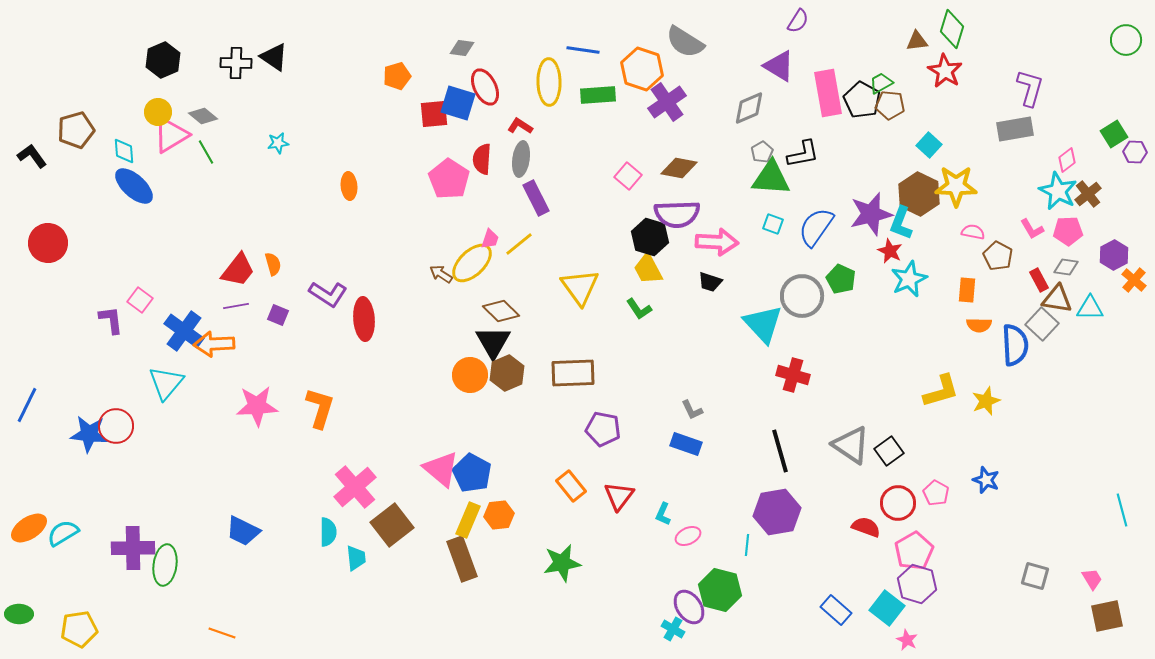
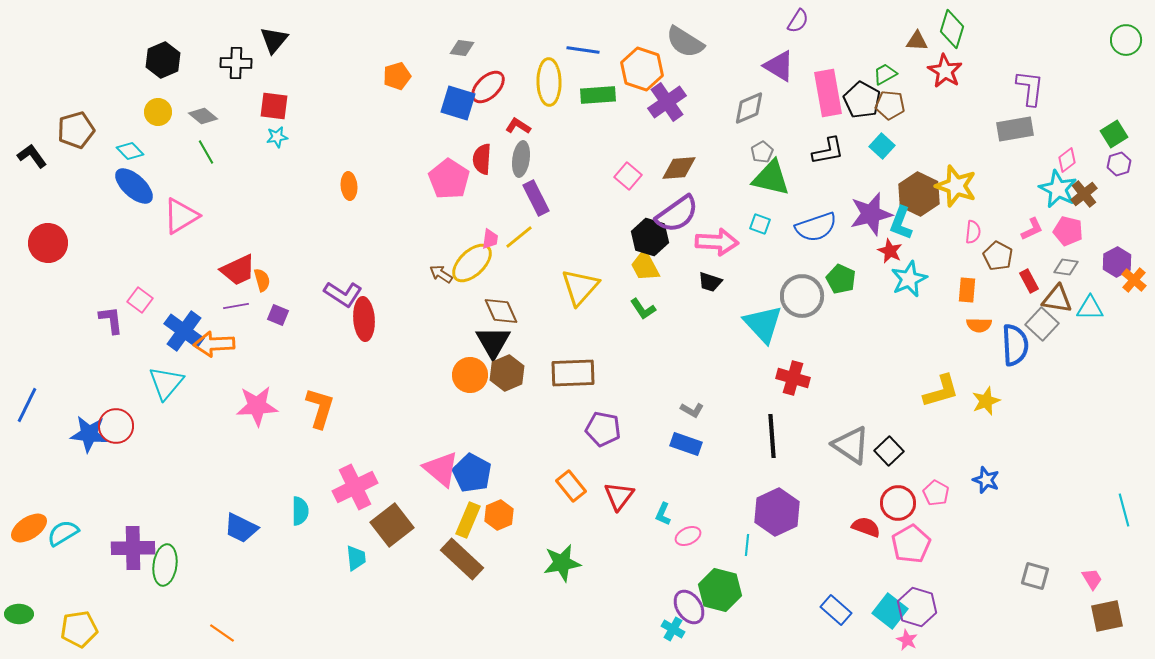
brown triangle at (917, 41): rotated 10 degrees clockwise
black triangle at (274, 57): moved 17 px up; rotated 36 degrees clockwise
green trapezoid at (881, 83): moved 4 px right, 9 px up
red ellipse at (485, 87): moved 3 px right; rotated 72 degrees clockwise
purple L-shape at (1030, 88): rotated 9 degrees counterclockwise
red square at (434, 114): moved 160 px left, 8 px up; rotated 12 degrees clockwise
red L-shape at (520, 126): moved 2 px left
pink triangle at (171, 135): moved 10 px right, 81 px down
cyan star at (278, 143): moved 1 px left, 6 px up
cyan square at (929, 145): moved 47 px left, 1 px down
cyan diamond at (124, 151): moved 6 px right; rotated 40 degrees counterclockwise
purple hexagon at (1135, 152): moved 16 px left, 12 px down; rotated 20 degrees counterclockwise
black L-shape at (803, 154): moved 25 px right, 3 px up
brown diamond at (679, 168): rotated 15 degrees counterclockwise
green triangle at (771, 178): rotated 9 degrees clockwise
yellow star at (956, 186): rotated 18 degrees clockwise
cyan star at (1058, 191): moved 2 px up
brown cross at (1088, 194): moved 4 px left
purple semicircle at (677, 214): rotated 33 degrees counterclockwise
cyan square at (773, 224): moved 13 px left
blue semicircle at (816, 227): rotated 144 degrees counterclockwise
pink L-shape at (1032, 229): rotated 85 degrees counterclockwise
pink pentagon at (1068, 231): rotated 16 degrees clockwise
pink semicircle at (973, 232): rotated 85 degrees clockwise
pink trapezoid at (490, 239): rotated 10 degrees counterclockwise
yellow line at (519, 244): moved 7 px up
purple hexagon at (1114, 255): moved 3 px right, 7 px down
orange semicircle at (273, 264): moved 11 px left, 16 px down
yellow trapezoid at (648, 269): moved 3 px left, 3 px up
red trapezoid at (238, 270): rotated 27 degrees clockwise
red rectangle at (1039, 280): moved 10 px left, 1 px down
yellow triangle at (580, 287): rotated 18 degrees clockwise
purple L-shape at (328, 294): moved 15 px right
green L-shape at (639, 309): moved 4 px right
brown diamond at (501, 311): rotated 21 degrees clockwise
red cross at (793, 375): moved 3 px down
gray L-shape at (692, 410): rotated 35 degrees counterclockwise
black line at (780, 451): moved 8 px left, 15 px up; rotated 12 degrees clockwise
black square at (889, 451): rotated 8 degrees counterclockwise
pink cross at (355, 487): rotated 15 degrees clockwise
cyan line at (1122, 510): moved 2 px right
purple hexagon at (777, 512): rotated 15 degrees counterclockwise
orange hexagon at (499, 515): rotated 16 degrees counterclockwise
blue trapezoid at (243, 531): moved 2 px left, 3 px up
cyan semicircle at (328, 532): moved 28 px left, 21 px up
pink pentagon at (914, 551): moved 3 px left, 7 px up
brown rectangle at (462, 559): rotated 27 degrees counterclockwise
purple hexagon at (917, 584): moved 23 px down
cyan square at (887, 608): moved 3 px right, 3 px down
orange line at (222, 633): rotated 16 degrees clockwise
